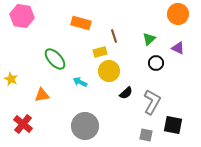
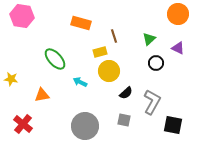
yellow star: rotated 16 degrees counterclockwise
gray square: moved 22 px left, 15 px up
